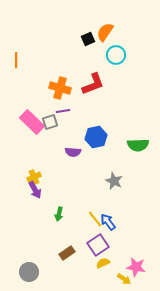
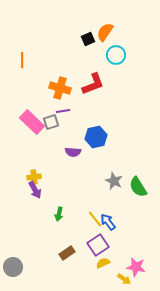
orange line: moved 6 px right
gray square: moved 1 px right
green semicircle: moved 42 px down; rotated 60 degrees clockwise
yellow cross: rotated 16 degrees clockwise
gray circle: moved 16 px left, 5 px up
